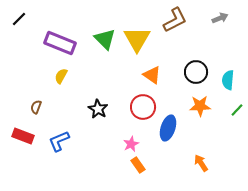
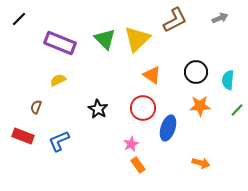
yellow triangle: rotated 16 degrees clockwise
yellow semicircle: moved 3 px left, 4 px down; rotated 35 degrees clockwise
red circle: moved 1 px down
orange arrow: rotated 138 degrees clockwise
